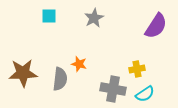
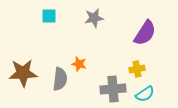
gray star: rotated 18 degrees clockwise
purple semicircle: moved 11 px left, 7 px down
gray cross: rotated 15 degrees counterclockwise
